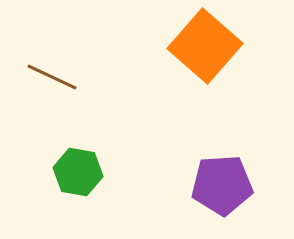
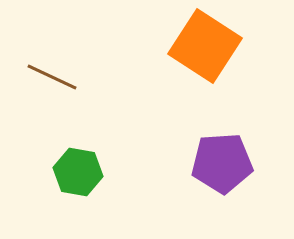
orange square: rotated 8 degrees counterclockwise
purple pentagon: moved 22 px up
